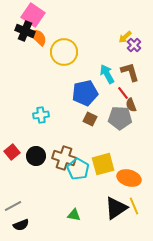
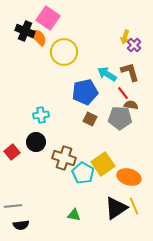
pink square: moved 15 px right, 3 px down
yellow arrow: rotated 32 degrees counterclockwise
cyan arrow: rotated 30 degrees counterclockwise
blue pentagon: moved 1 px up
brown semicircle: rotated 120 degrees clockwise
black circle: moved 14 px up
yellow square: rotated 20 degrees counterclockwise
cyan pentagon: moved 5 px right, 4 px down
orange ellipse: moved 1 px up
gray line: rotated 24 degrees clockwise
black semicircle: rotated 14 degrees clockwise
